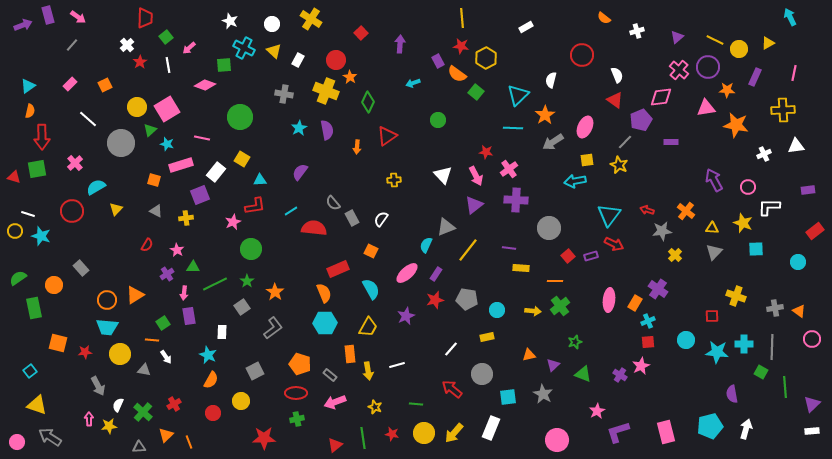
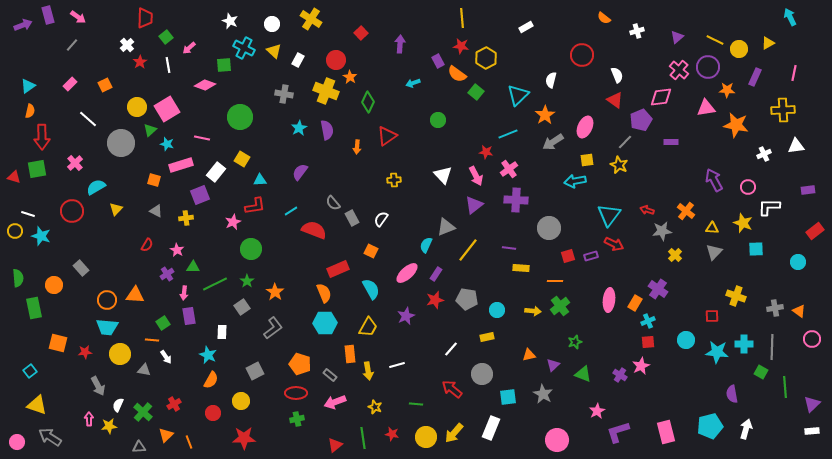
cyan line at (513, 128): moved 5 px left, 6 px down; rotated 24 degrees counterclockwise
red semicircle at (314, 228): moved 2 px down; rotated 15 degrees clockwise
red square at (568, 256): rotated 24 degrees clockwise
green semicircle at (18, 278): rotated 120 degrees clockwise
orange triangle at (135, 295): rotated 36 degrees clockwise
yellow circle at (424, 433): moved 2 px right, 4 px down
red star at (264, 438): moved 20 px left
